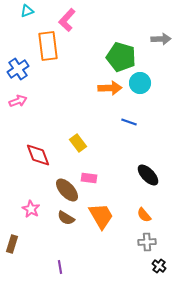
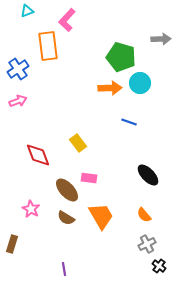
gray cross: moved 2 px down; rotated 24 degrees counterclockwise
purple line: moved 4 px right, 2 px down
